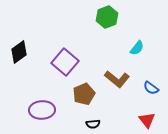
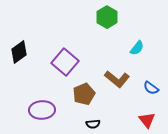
green hexagon: rotated 10 degrees counterclockwise
